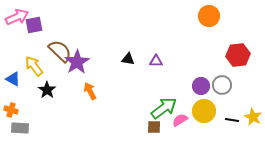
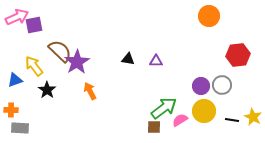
blue triangle: moved 2 px right, 1 px down; rotated 49 degrees counterclockwise
orange cross: rotated 16 degrees counterclockwise
